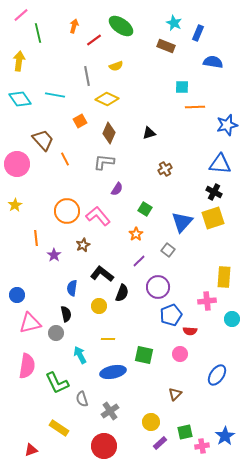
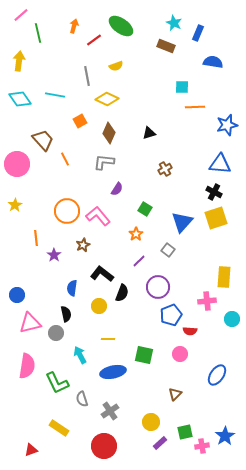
yellow square at (213, 218): moved 3 px right
